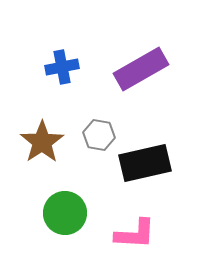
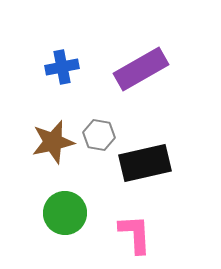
brown star: moved 11 px right; rotated 21 degrees clockwise
pink L-shape: rotated 96 degrees counterclockwise
